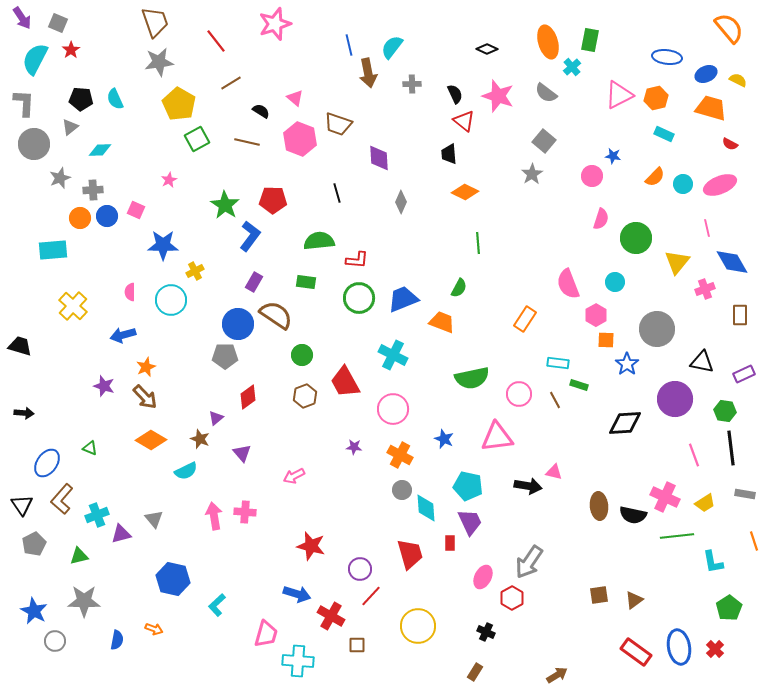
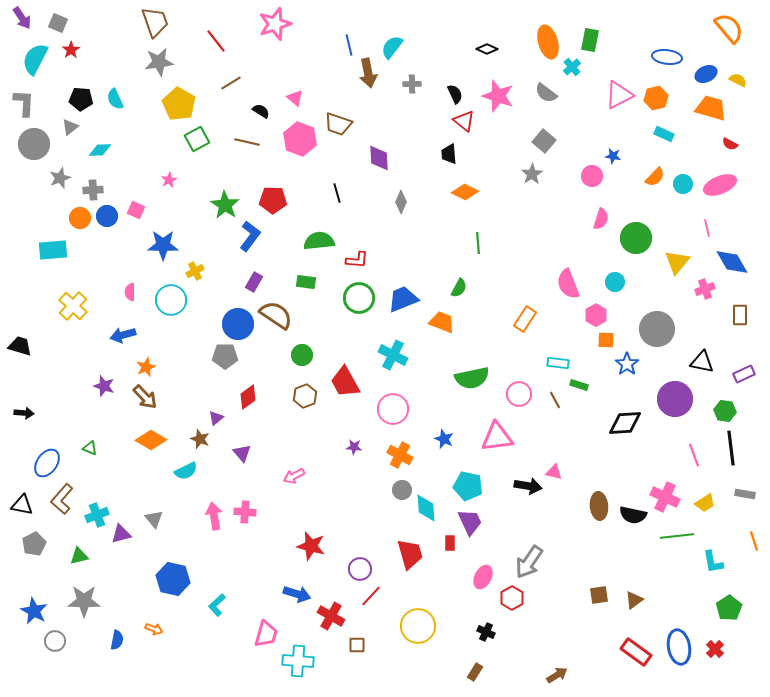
black triangle at (22, 505): rotated 45 degrees counterclockwise
